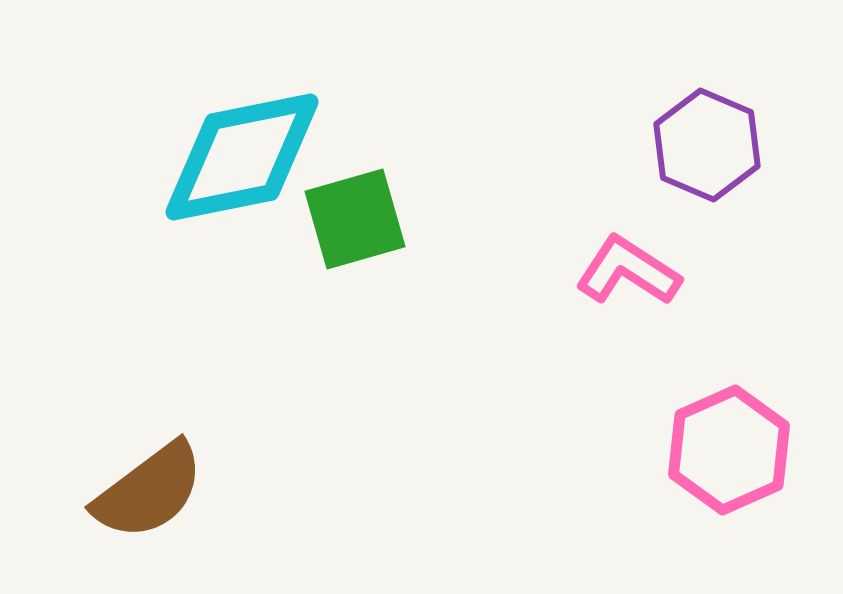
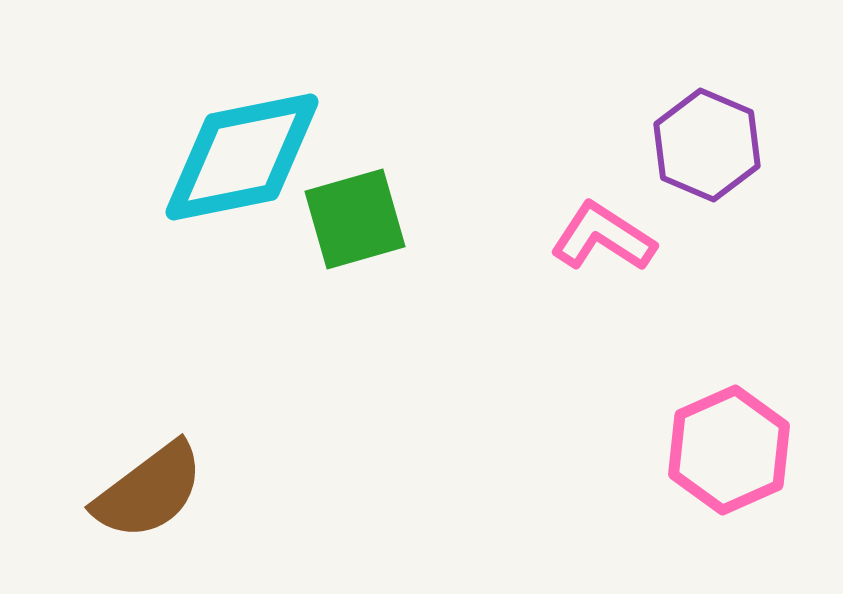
pink L-shape: moved 25 px left, 34 px up
